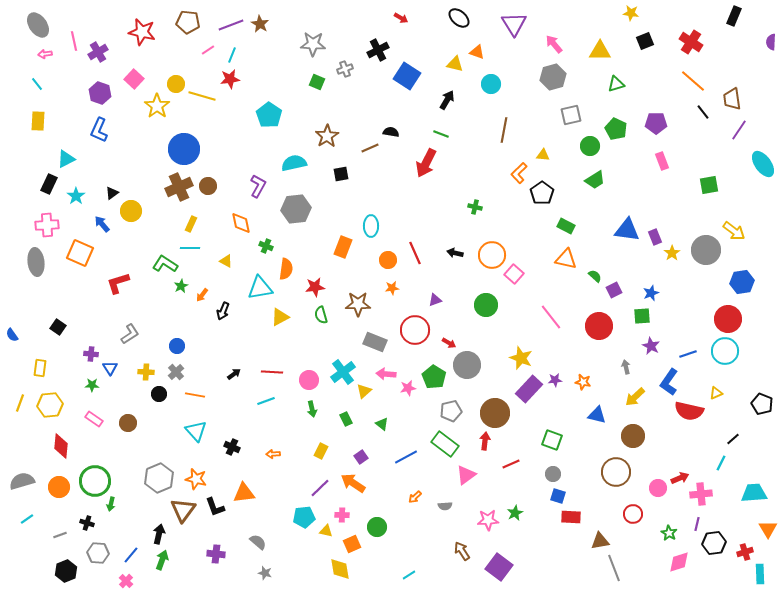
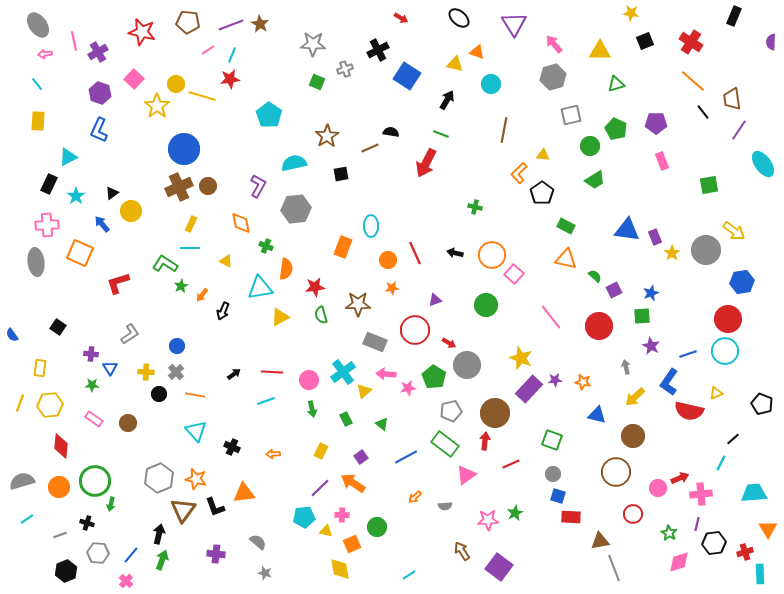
cyan triangle at (66, 159): moved 2 px right, 2 px up
